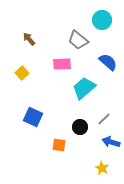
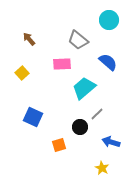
cyan circle: moved 7 px right
gray line: moved 7 px left, 5 px up
orange square: rotated 24 degrees counterclockwise
